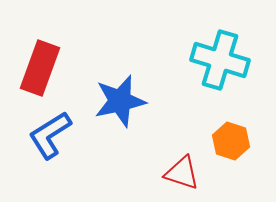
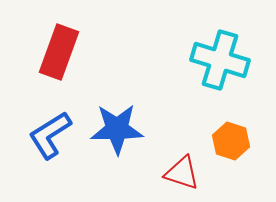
red rectangle: moved 19 px right, 16 px up
blue star: moved 3 px left, 28 px down; rotated 12 degrees clockwise
